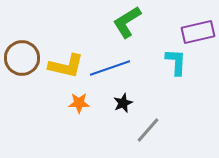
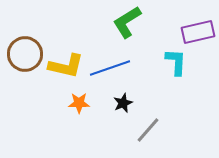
brown circle: moved 3 px right, 4 px up
